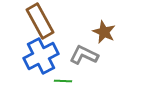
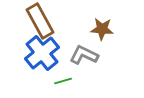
brown star: moved 2 px left, 3 px up; rotated 20 degrees counterclockwise
blue cross: moved 1 px right, 3 px up; rotated 12 degrees counterclockwise
green line: rotated 18 degrees counterclockwise
